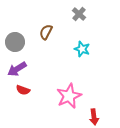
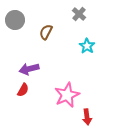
gray circle: moved 22 px up
cyan star: moved 5 px right, 3 px up; rotated 14 degrees clockwise
purple arrow: moved 12 px right; rotated 18 degrees clockwise
red semicircle: rotated 80 degrees counterclockwise
pink star: moved 2 px left, 1 px up
red arrow: moved 7 px left
